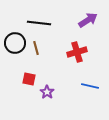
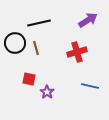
black line: rotated 20 degrees counterclockwise
